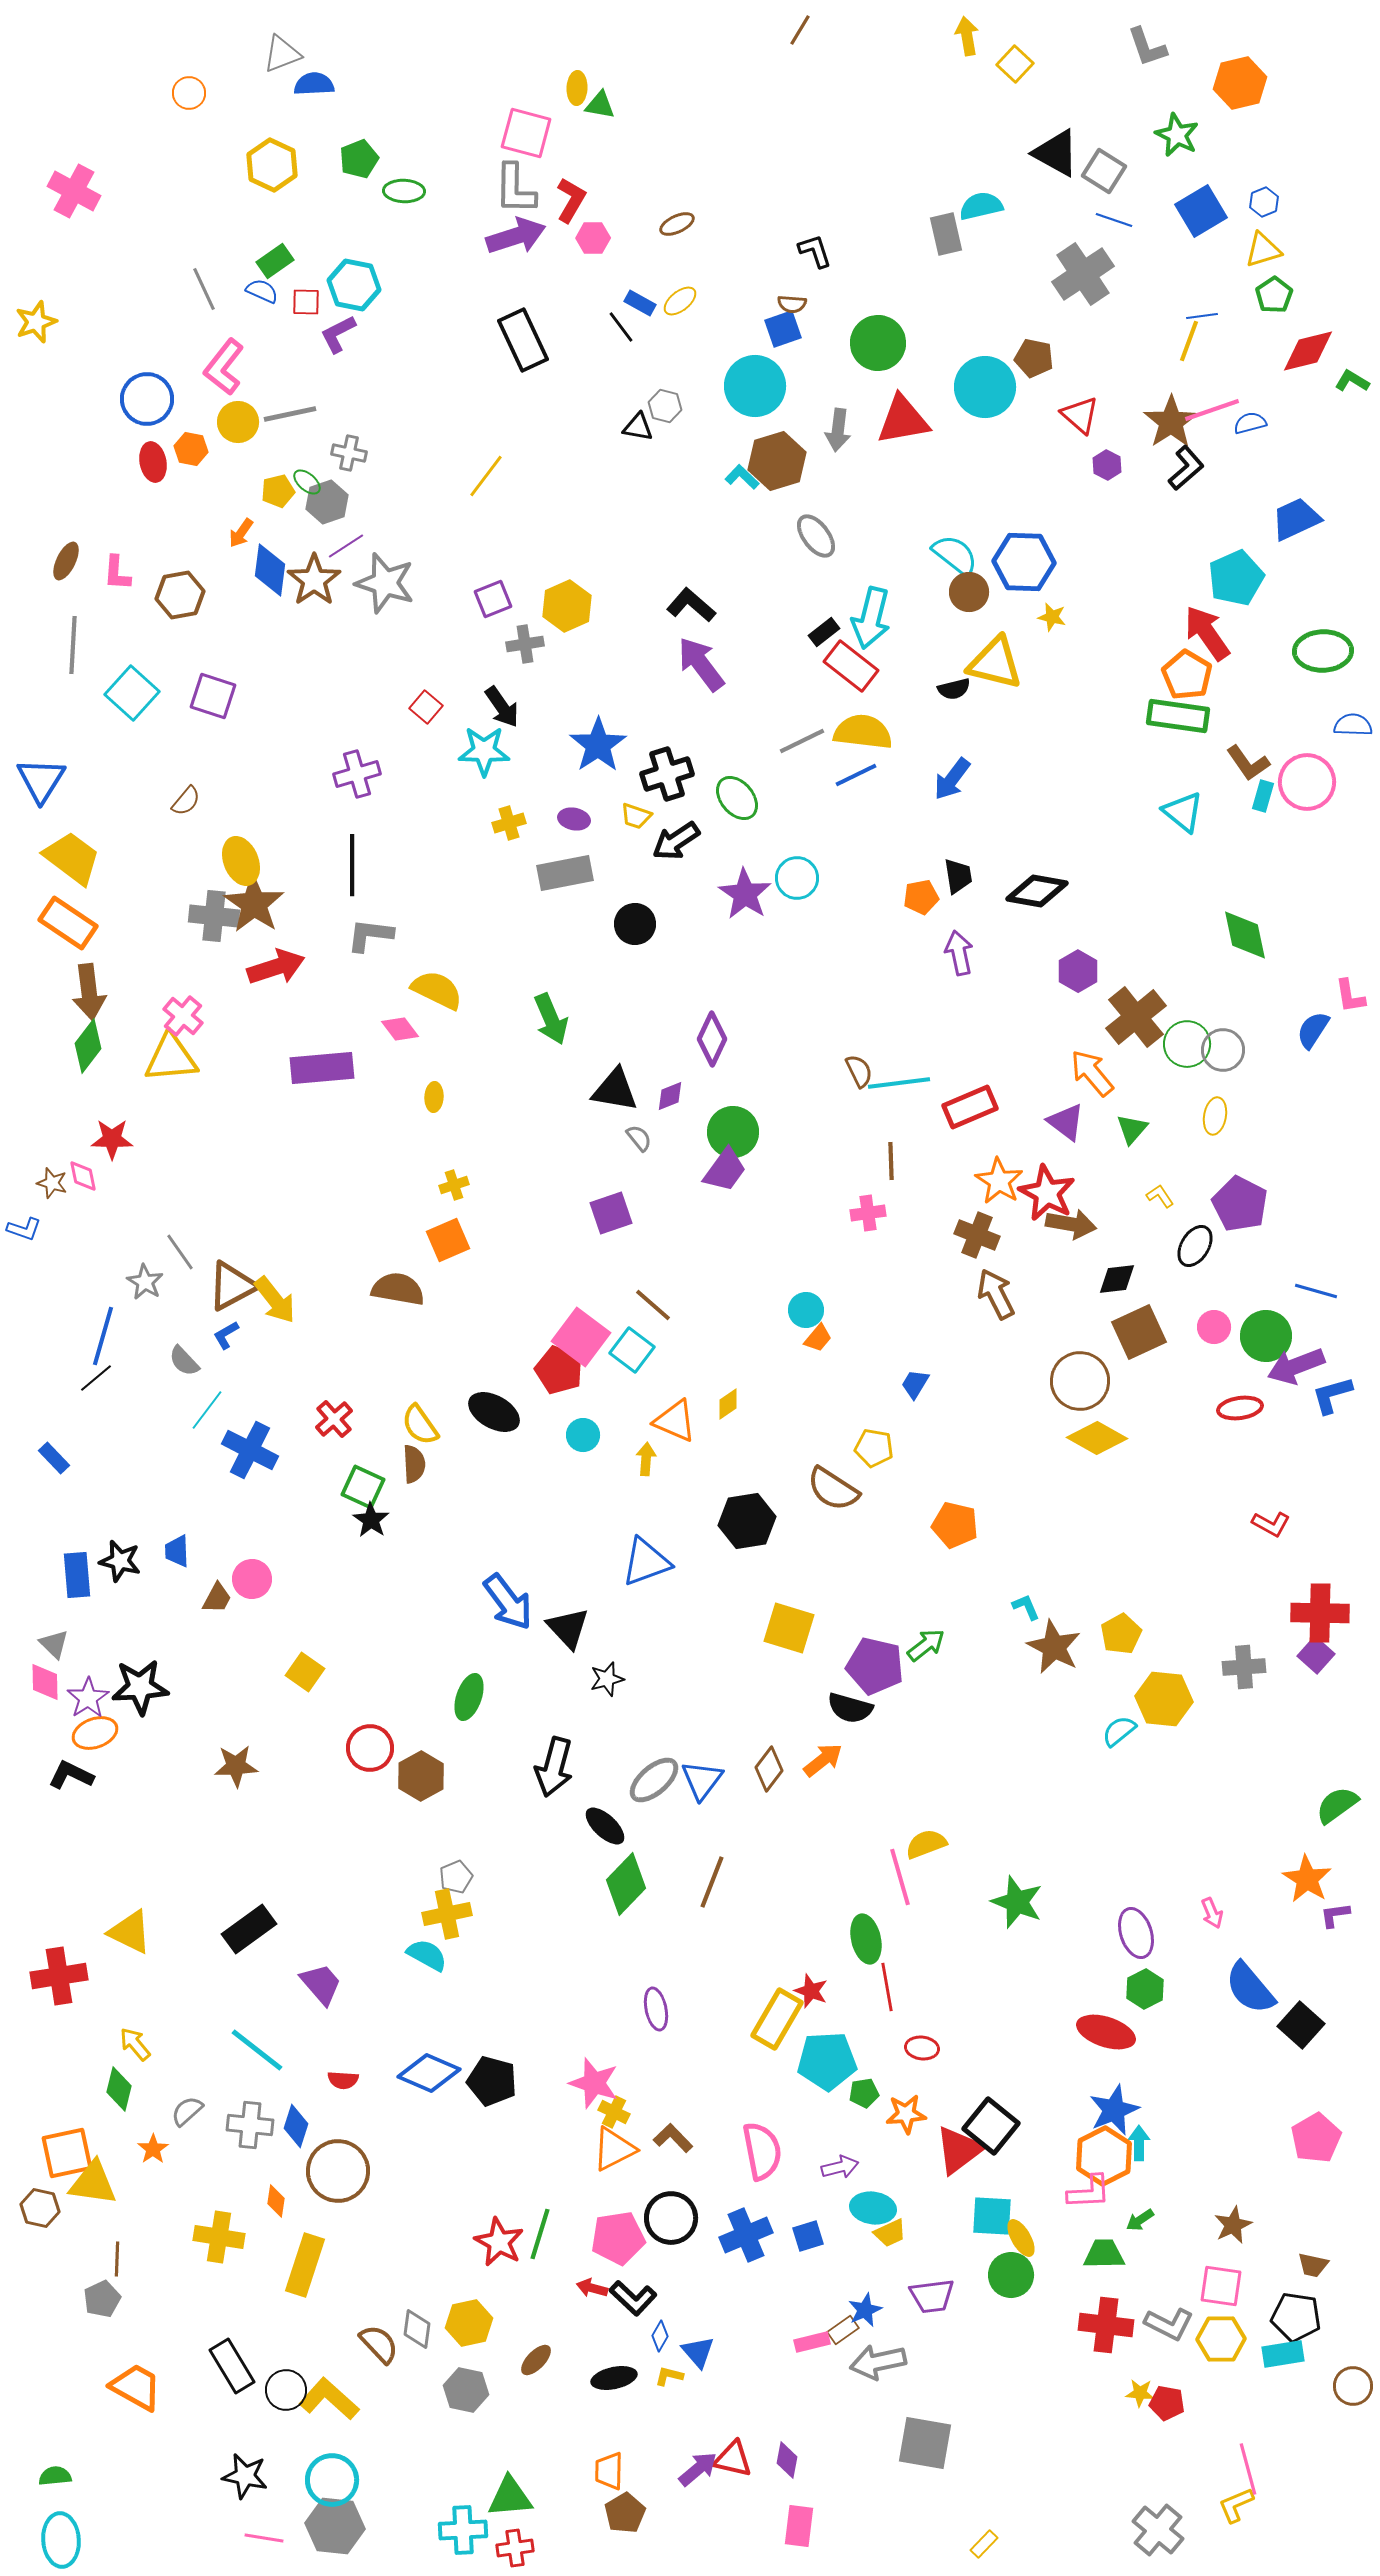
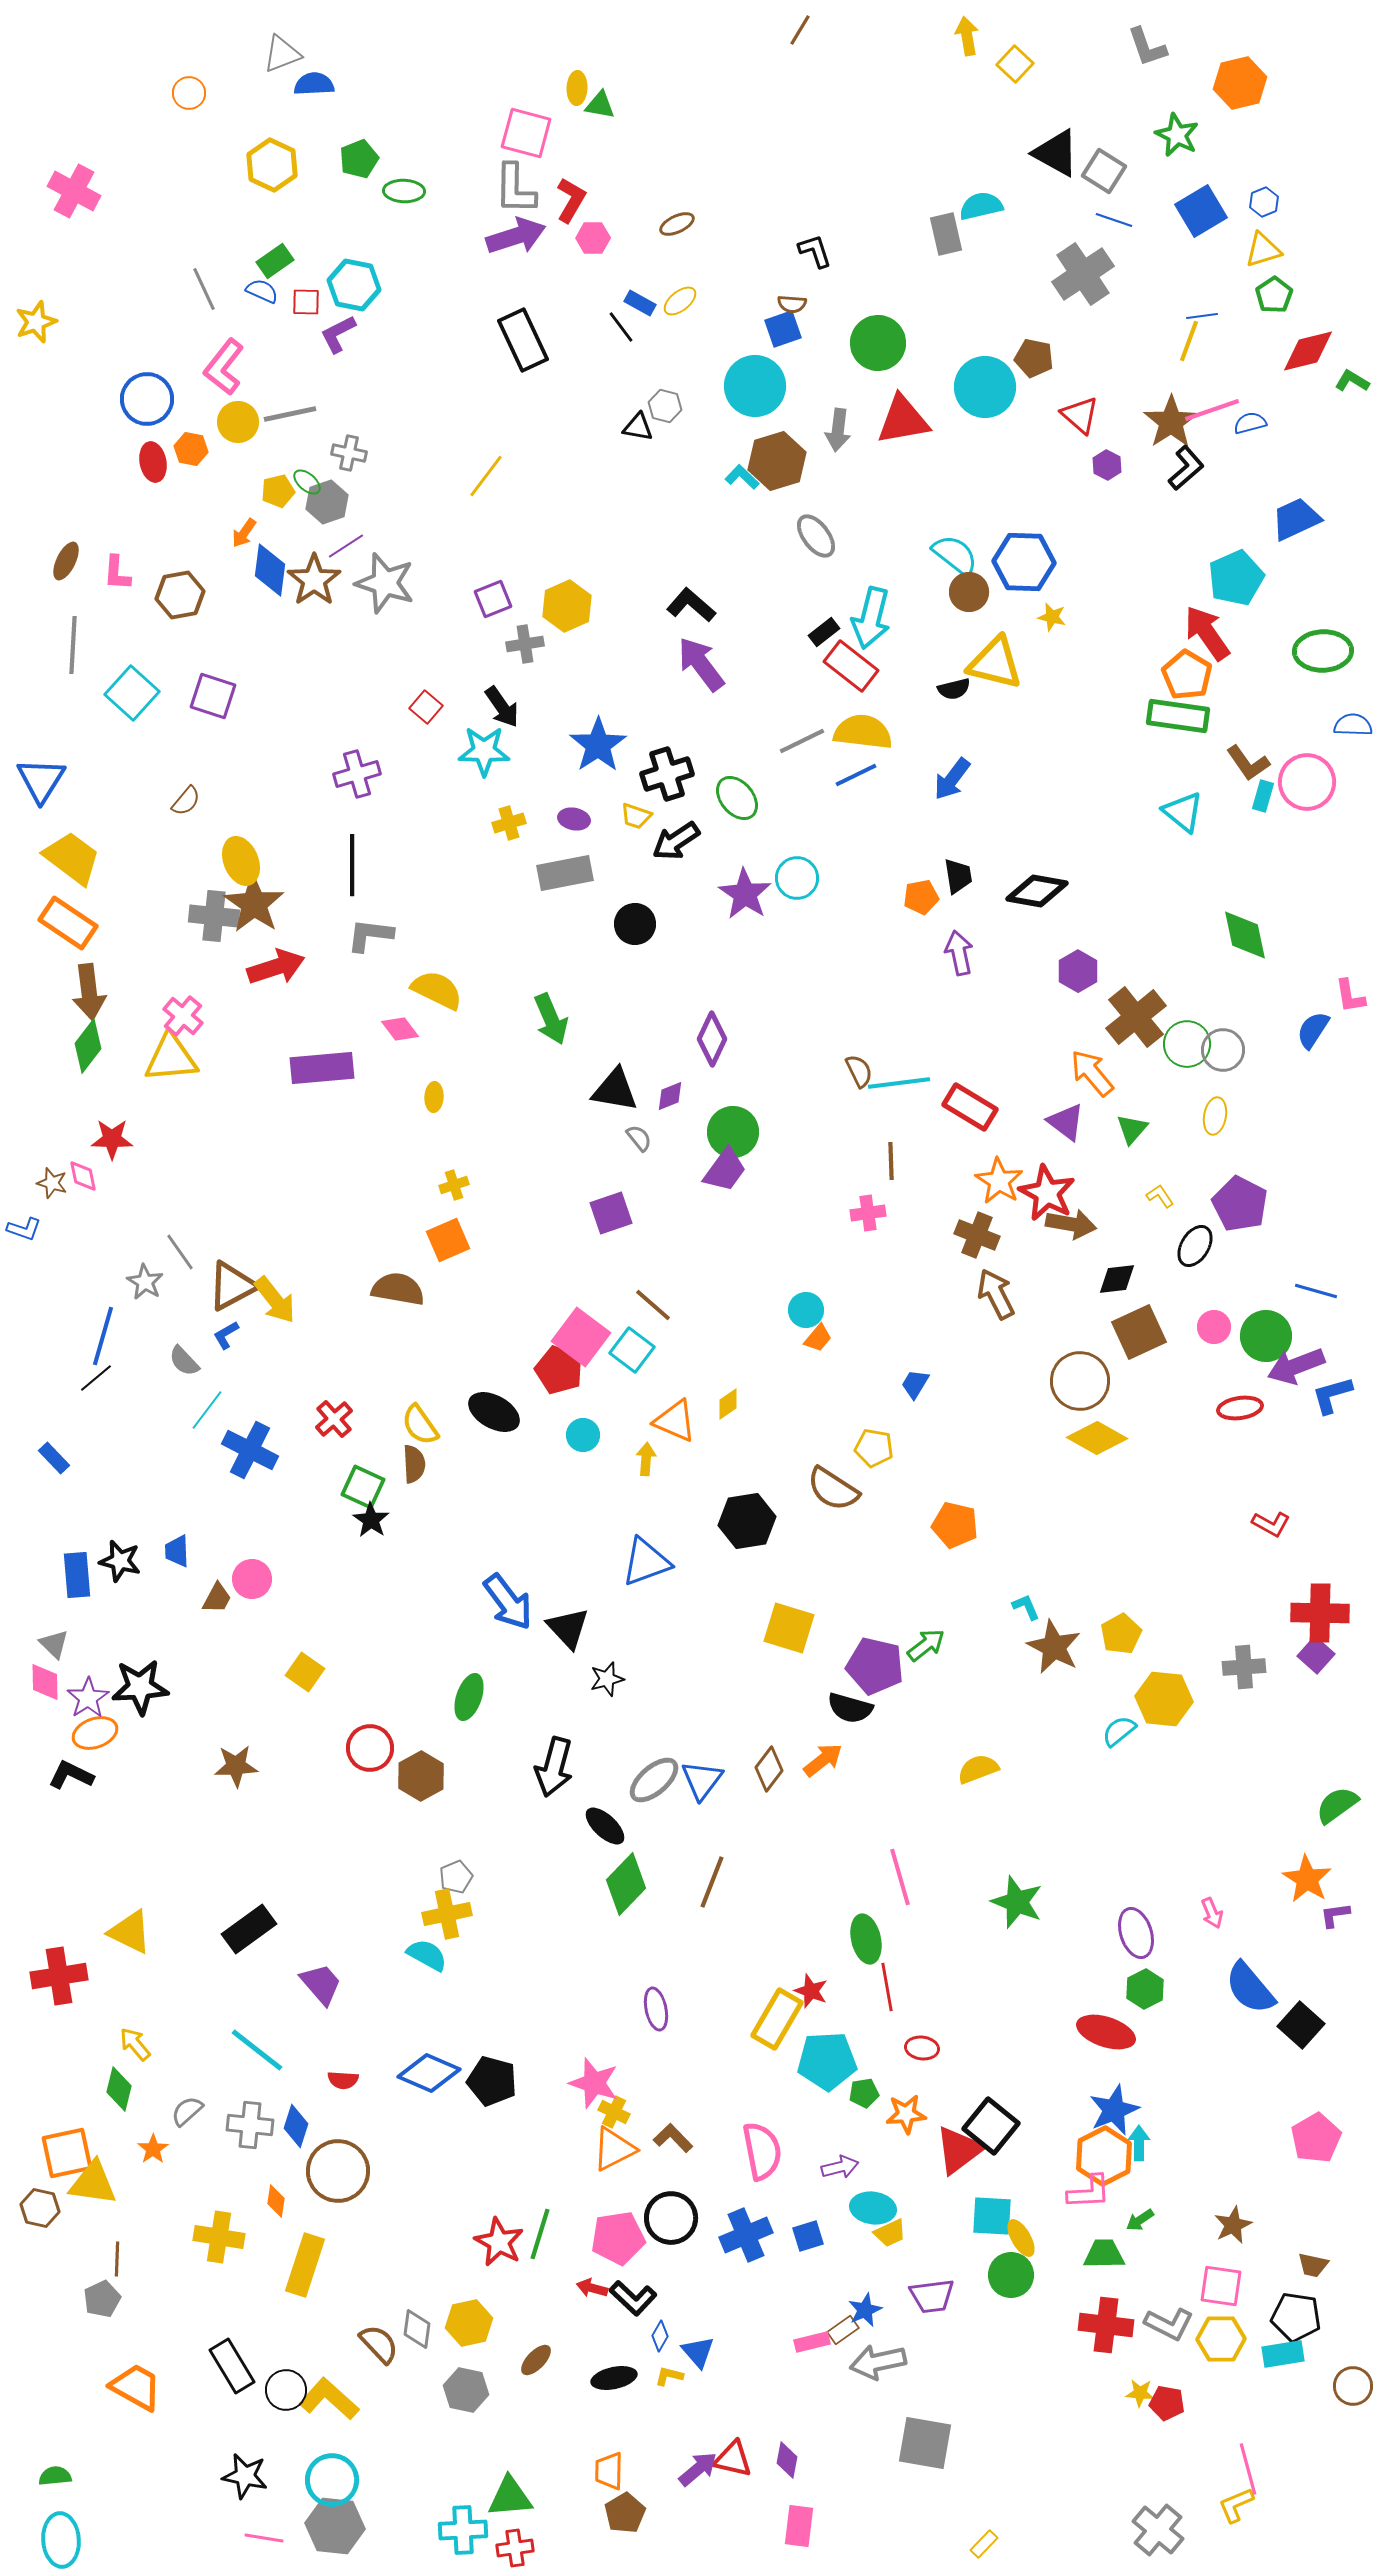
orange arrow at (241, 533): moved 3 px right
red rectangle at (970, 1107): rotated 54 degrees clockwise
yellow semicircle at (926, 1844): moved 52 px right, 75 px up
